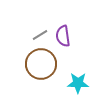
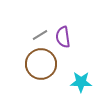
purple semicircle: moved 1 px down
cyan star: moved 3 px right, 1 px up
